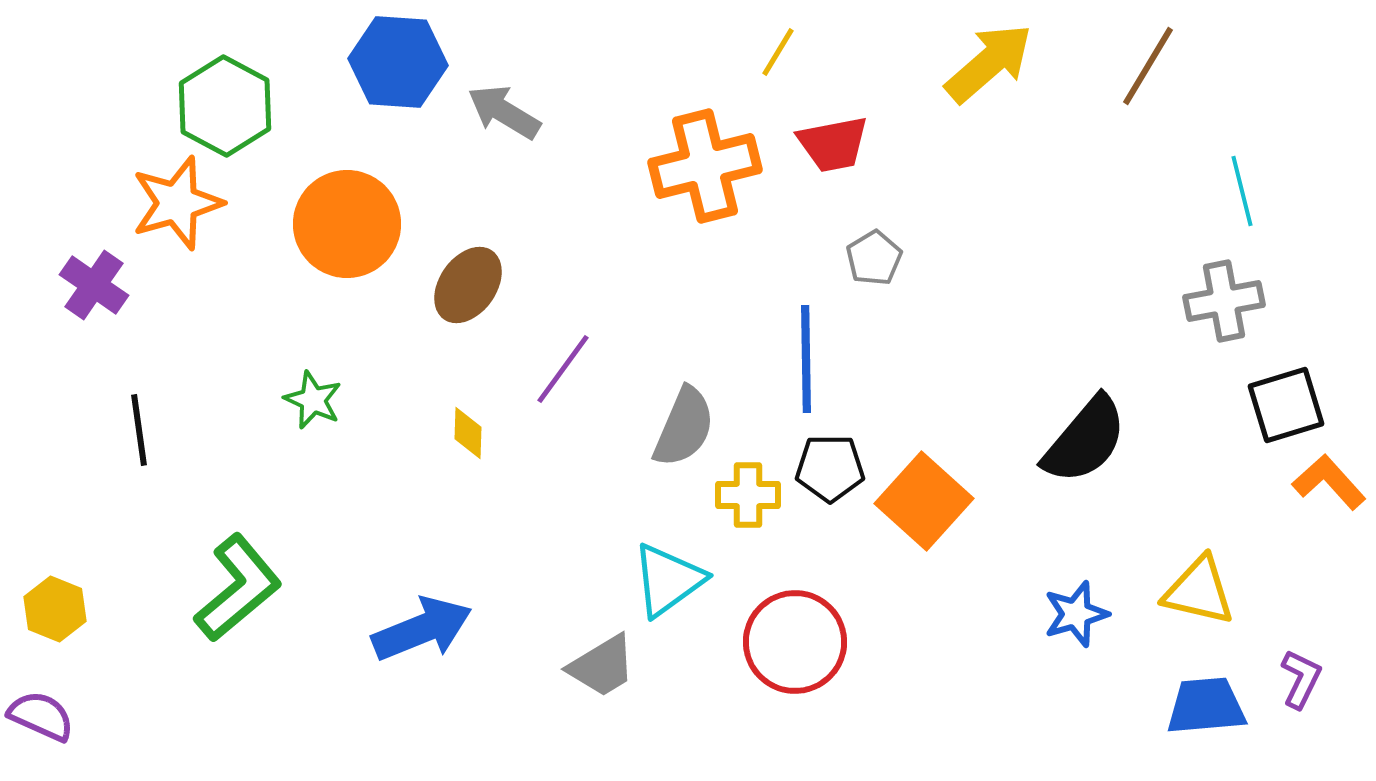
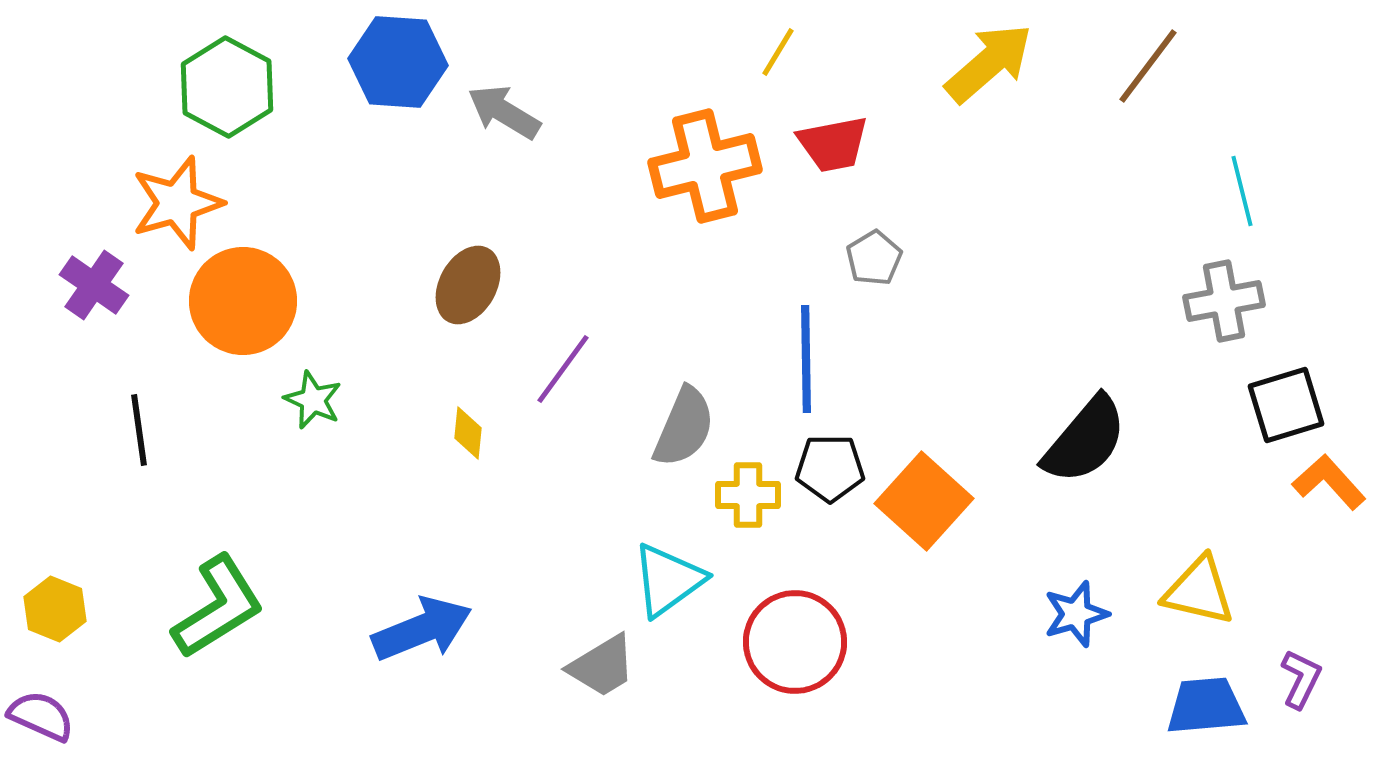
brown line: rotated 6 degrees clockwise
green hexagon: moved 2 px right, 19 px up
orange circle: moved 104 px left, 77 px down
brown ellipse: rotated 6 degrees counterclockwise
yellow diamond: rotated 4 degrees clockwise
green L-shape: moved 20 px left, 19 px down; rotated 8 degrees clockwise
